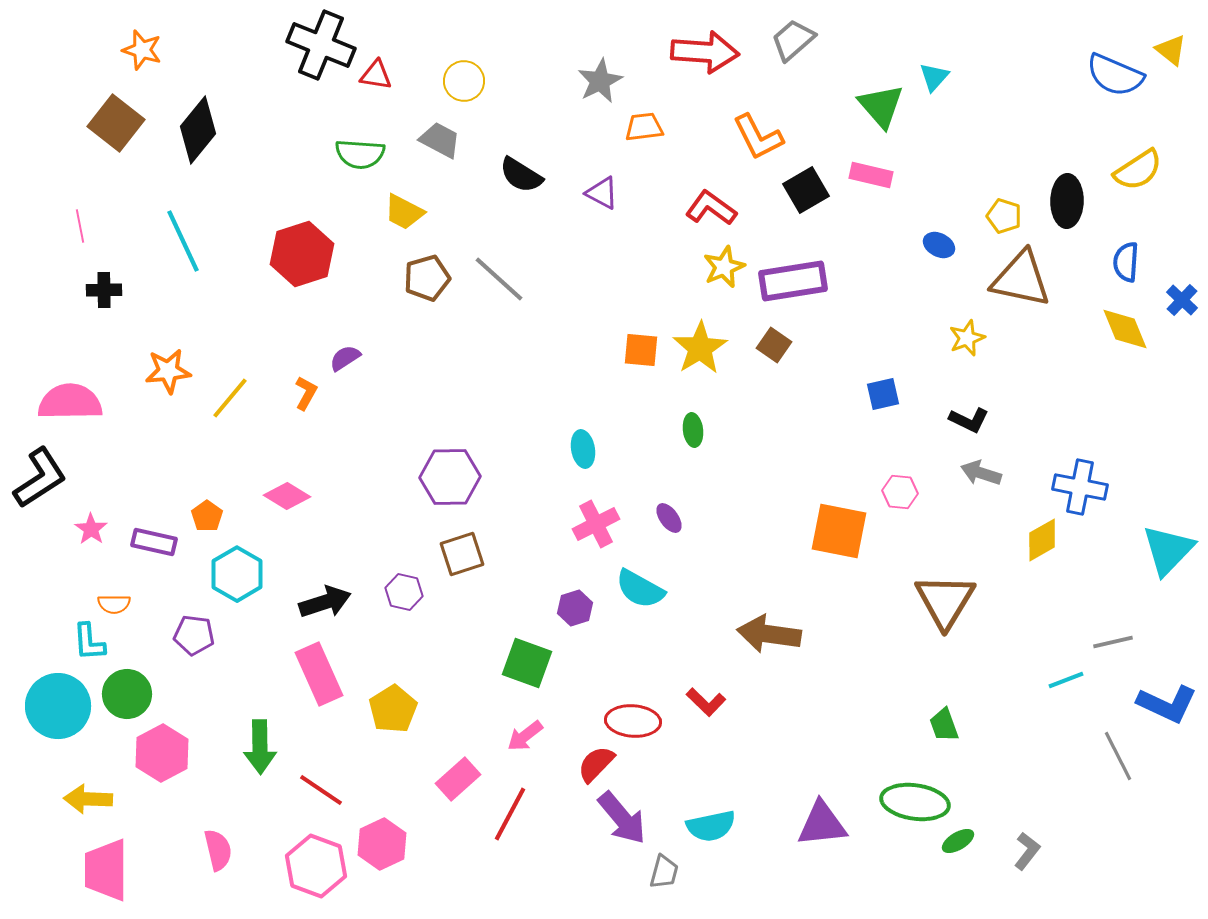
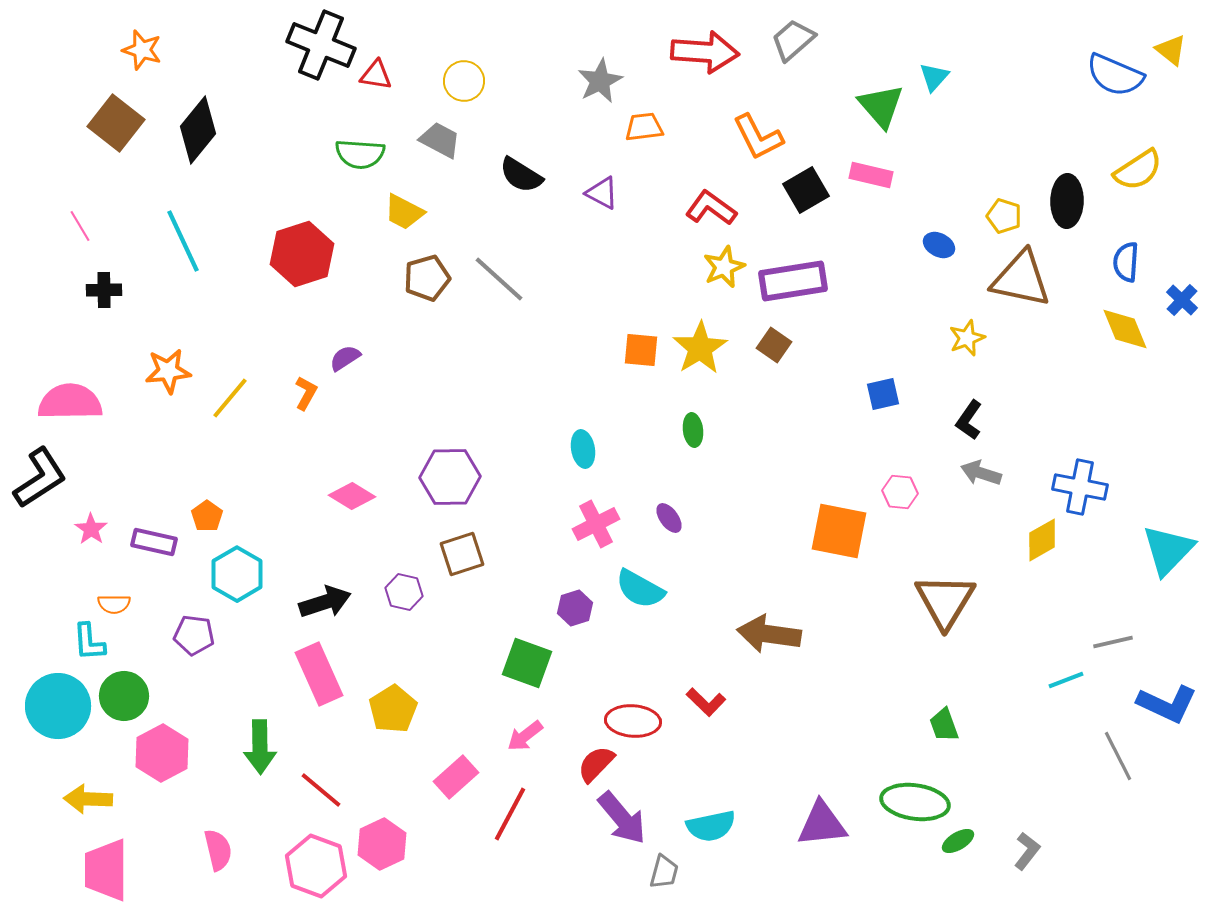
pink line at (80, 226): rotated 20 degrees counterclockwise
black L-shape at (969, 420): rotated 99 degrees clockwise
pink diamond at (287, 496): moved 65 px right
green circle at (127, 694): moved 3 px left, 2 px down
pink rectangle at (458, 779): moved 2 px left, 2 px up
red line at (321, 790): rotated 6 degrees clockwise
